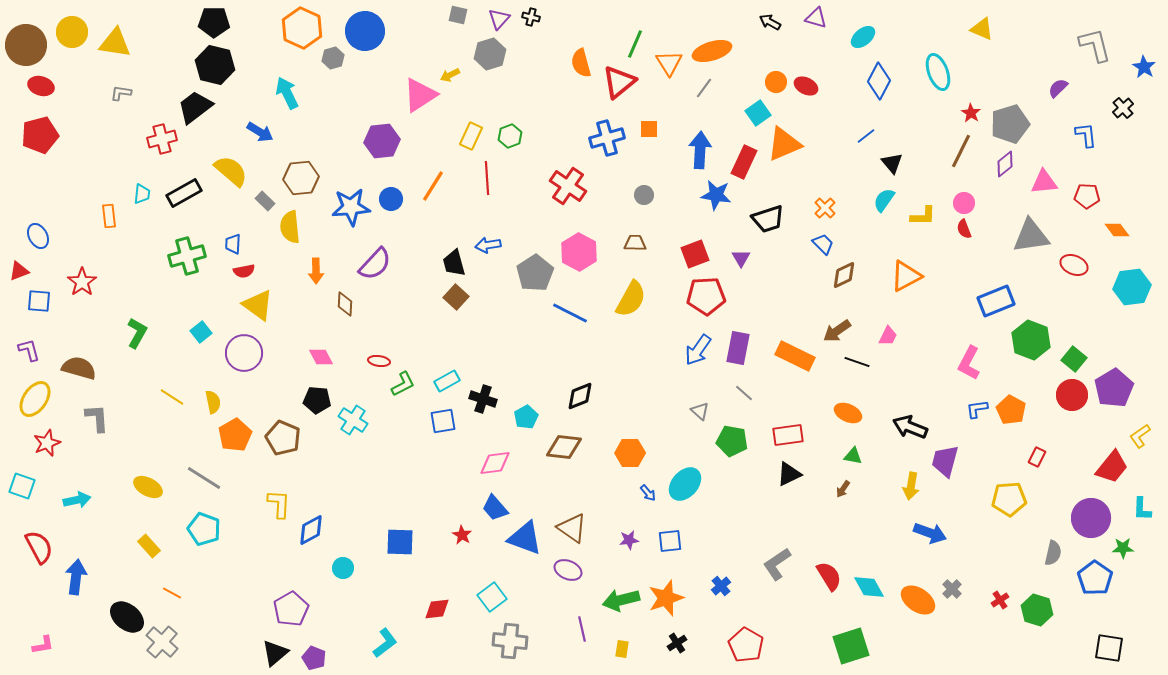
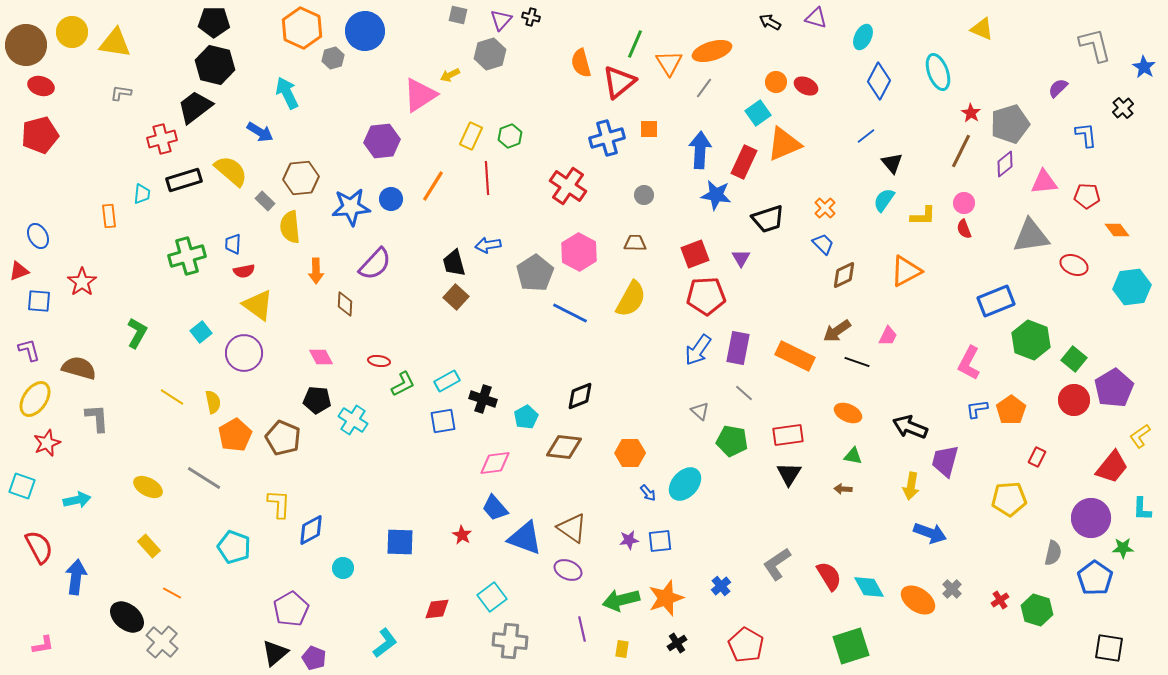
purple triangle at (499, 19): moved 2 px right, 1 px down
cyan ellipse at (863, 37): rotated 25 degrees counterclockwise
black rectangle at (184, 193): moved 13 px up; rotated 12 degrees clockwise
orange triangle at (906, 276): moved 5 px up
red circle at (1072, 395): moved 2 px right, 5 px down
orange pentagon at (1011, 410): rotated 8 degrees clockwise
black triangle at (789, 474): rotated 32 degrees counterclockwise
brown arrow at (843, 489): rotated 60 degrees clockwise
cyan pentagon at (204, 529): moved 30 px right, 18 px down
blue square at (670, 541): moved 10 px left
